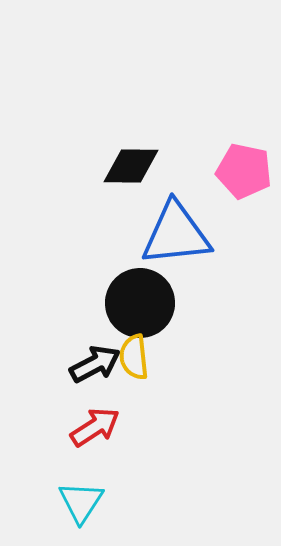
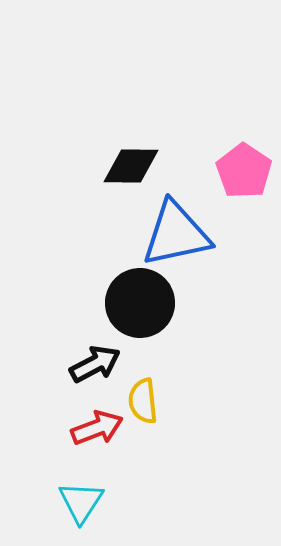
pink pentagon: rotated 22 degrees clockwise
blue triangle: rotated 6 degrees counterclockwise
yellow semicircle: moved 9 px right, 44 px down
red arrow: moved 2 px right, 1 px down; rotated 12 degrees clockwise
